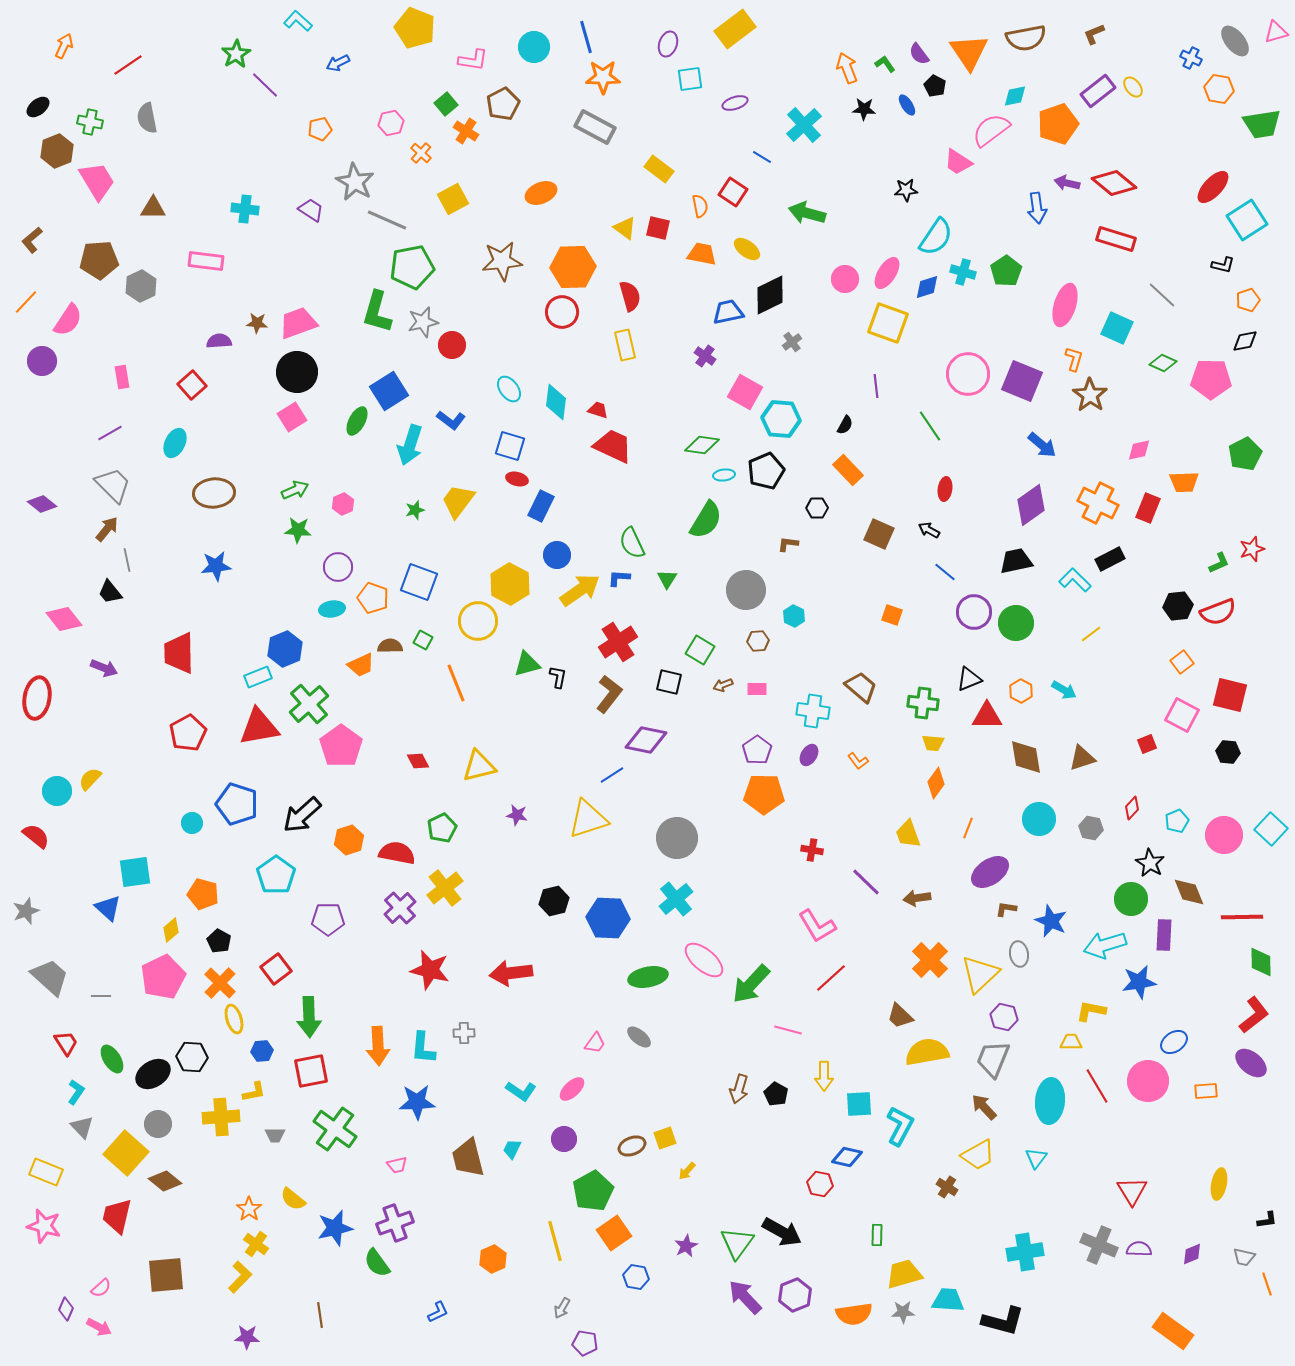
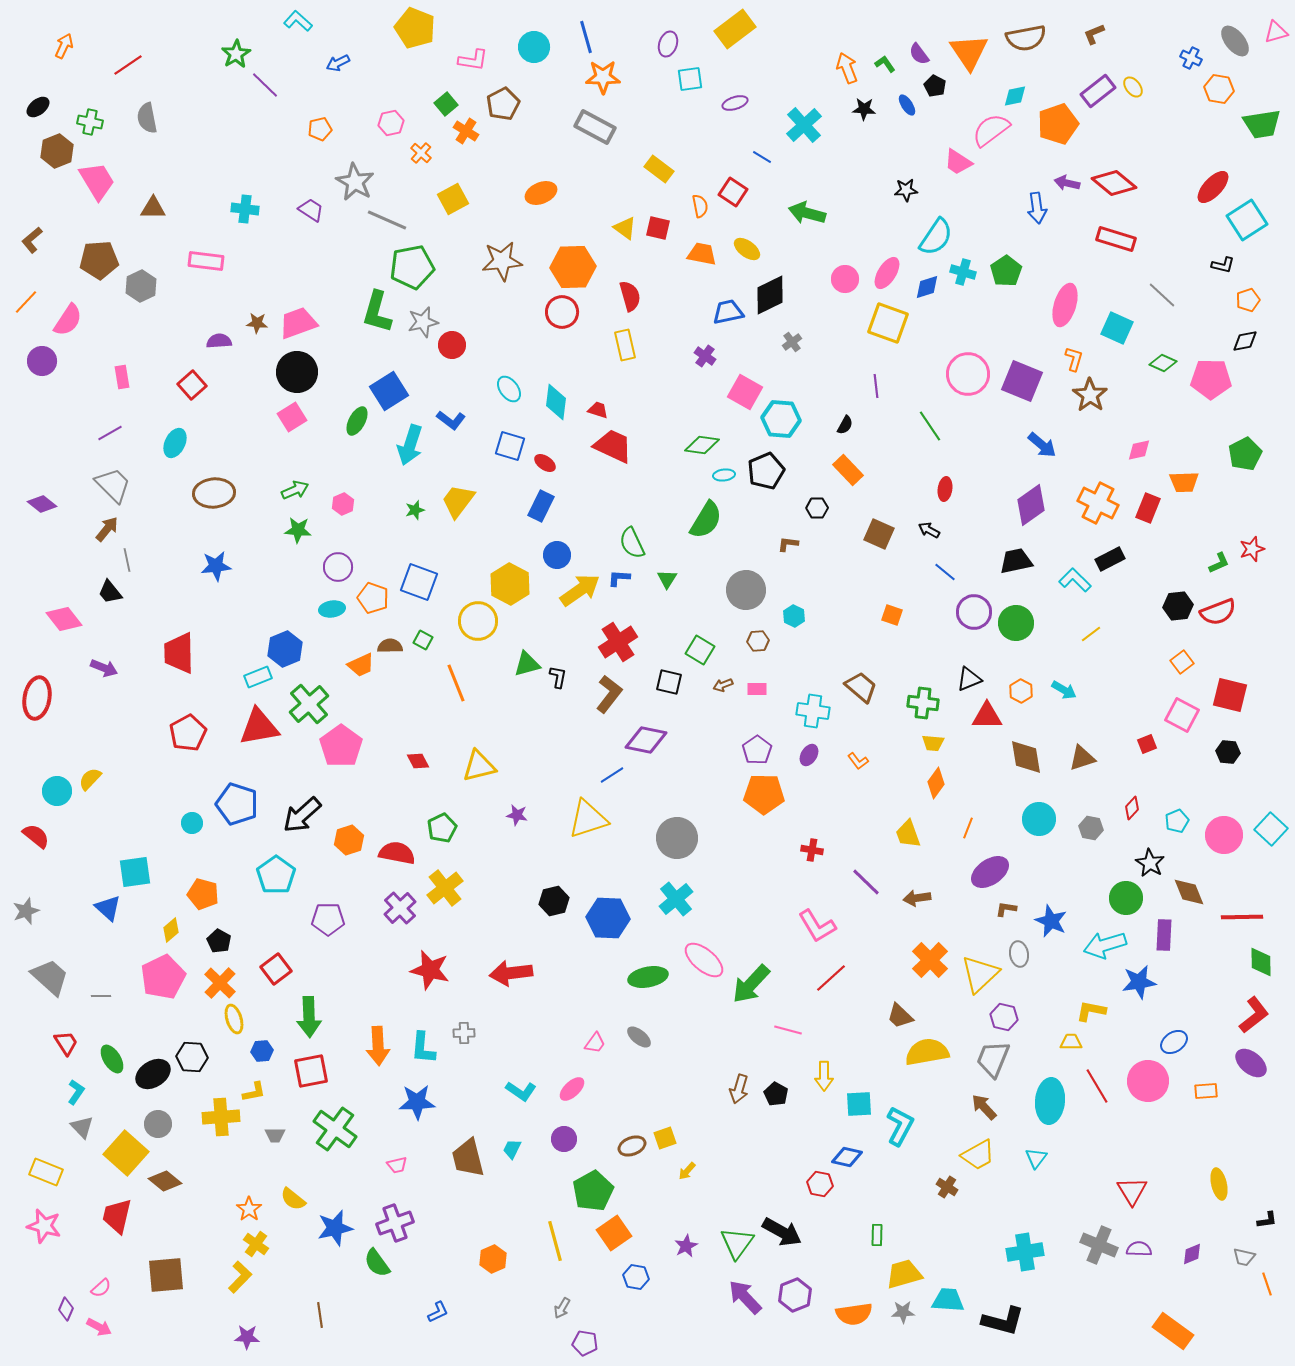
red ellipse at (517, 479): moved 28 px right, 16 px up; rotated 20 degrees clockwise
green circle at (1131, 899): moved 5 px left, 1 px up
yellow ellipse at (1219, 1184): rotated 24 degrees counterclockwise
